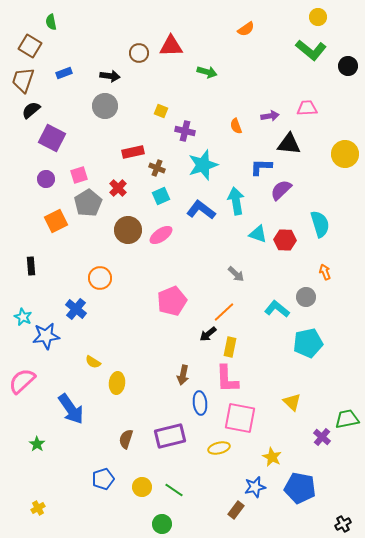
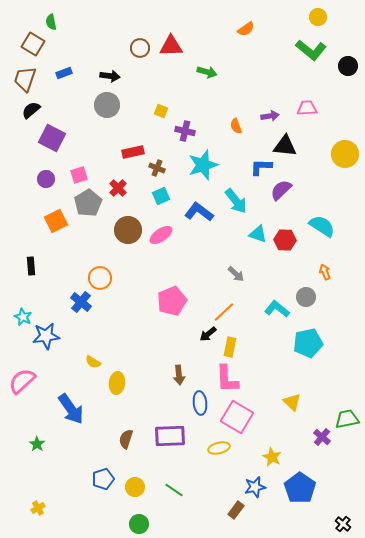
brown square at (30, 46): moved 3 px right, 2 px up
brown circle at (139, 53): moved 1 px right, 5 px up
brown trapezoid at (23, 80): moved 2 px right, 1 px up
gray circle at (105, 106): moved 2 px right, 1 px up
black triangle at (289, 144): moved 4 px left, 2 px down
cyan arrow at (236, 201): rotated 152 degrees clockwise
blue L-shape at (201, 210): moved 2 px left, 2 px down
cyan semicircle at (320, 224): moved 2 px right, 2 px down; rotated 40 degrees counterclockwise
blue cross at (76, 309): moved 5 px right, 7 px up
brown arrow at (183, 375): moved 4 px left; rotated 18 degrees counterclockwise
pink square at (240, 418): moved 3 px left, 1 px up; rotated 20 degrees clockwise
purple rectangle at (170, 436): rotated 12 degrees clockwise
yellow circle at (142, 487): moved 7 px left
blue pentagon at (300, 488): rotated 24 degrees clockwise
green circle at (162, 524): moved 23 px left
black cross at (343, 524): rotated 21 degrees counterclockwise
